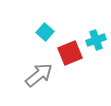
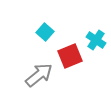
cyan cross: rotated 36 degrees counterclockwise
red square: moved 3 px down
